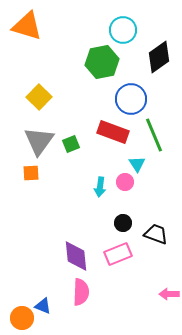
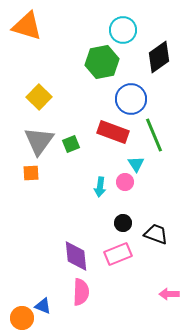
cyan triangle: moved 1 px left
